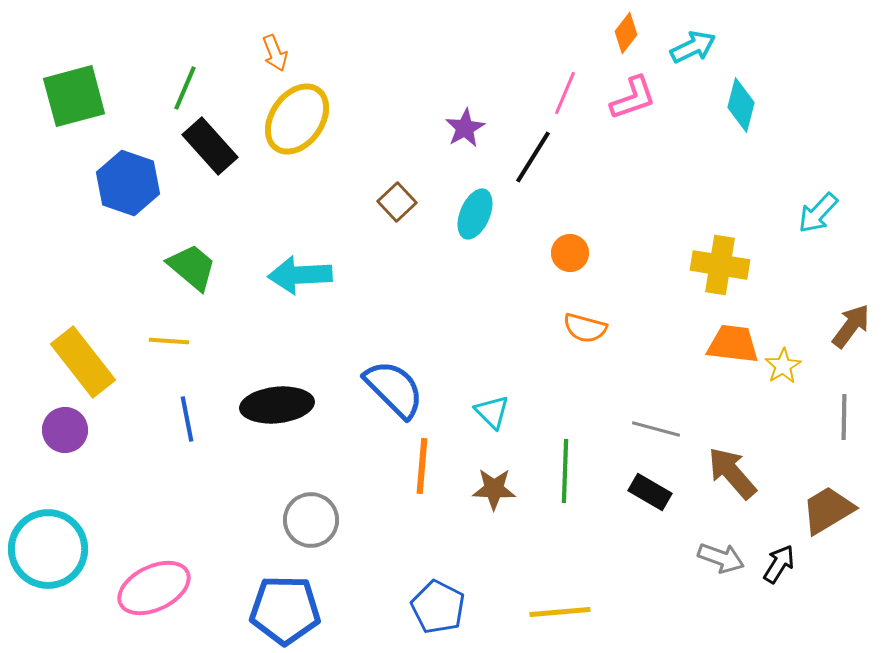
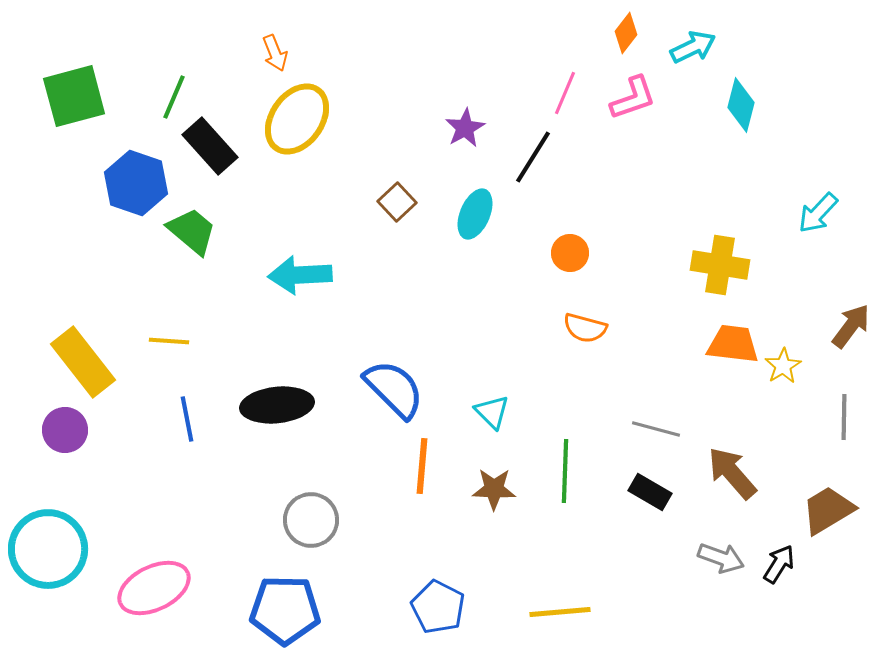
green line at (185, 88): moved 11 px left, 9 px down
blue hexagon at (128, 183): moved 8 px right
green trapezoid at (192, 267): moved 36 px up
